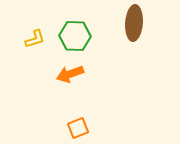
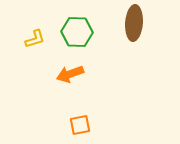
green hexagon: moved 2 px right, 4 px up
orange square: moved 2 px right, 3 px up; rotated 10 degrees clockwise
